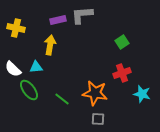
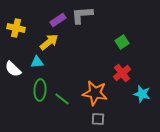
purple rectangle: rotated 21 degrees counterclockwise
yellow arrow: moved 1 px left, 3 px up; rotated 42 degrees clockwise
cyan triangle: moved 1 px right, 5 px up
red cross: rotated 18 degrees counterclockwise
green ellipse: moved 11 px right; rotated 40 degrees clockwise
